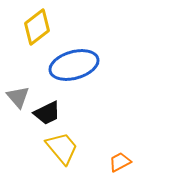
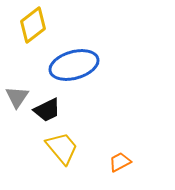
yellow diamond: moved 4 px left, 2 px up
gray triangle: moved 1 px left; rotated 15 degrees clockwise
black trapezoid: moved 3 px up
